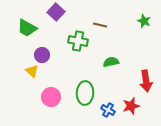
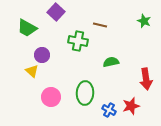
red arrow: moved 2 px up
blue cross: moved 1 px right
